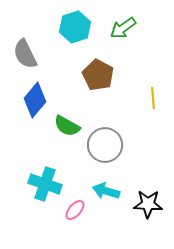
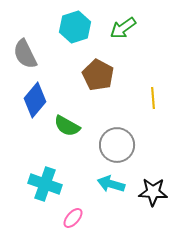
gray circle: moved 12 px right
cyan arrow: moved 5 px right, 7 px up
black star: moved 5 px right, 12 px up
pink ellipse: moved 2 px left, 8 px down
